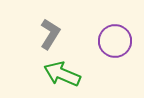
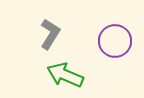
green arrow: moved 3 px right, 1 px down
